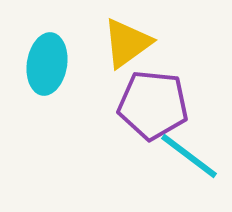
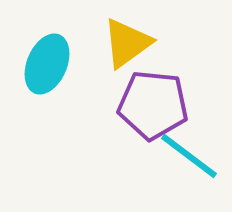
cyan ellipse: rotated 14 degrees clockwise
